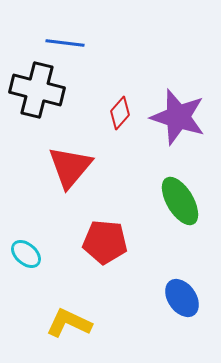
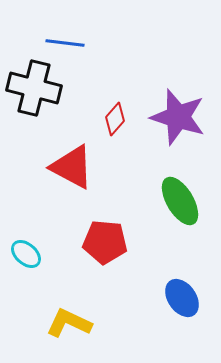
black cross: moved 3 px left, 2 px up
red diamond: moved 5 px left, 6 px down
red triangle: moved 2 px right; rotated 42 degrees counterclockwise
